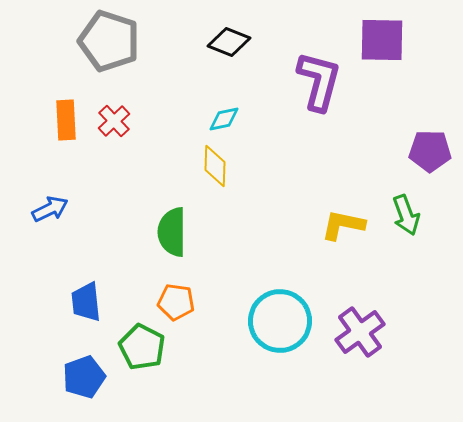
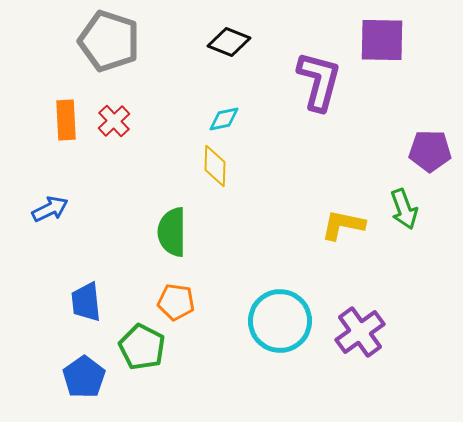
green arrow: moved 2 px left, 6 px up
blue pentagon: rotated 15 degrees counterclockwise
